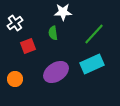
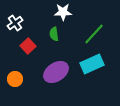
green semicircle: moved 1 px right, 1 px down
red square: rotated 21 degrees counterclockwise
